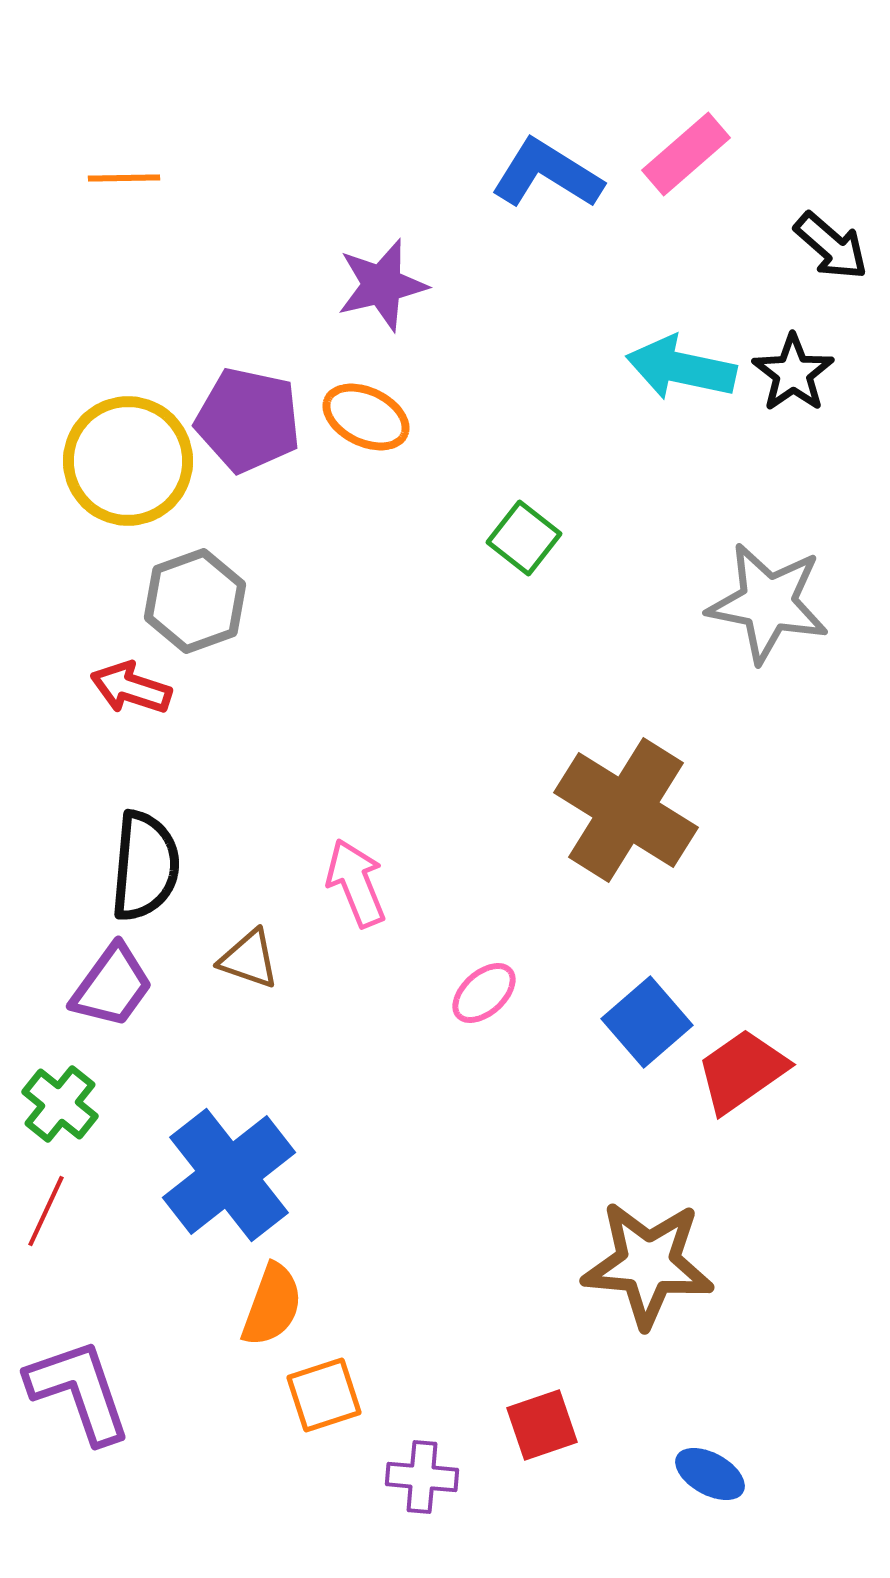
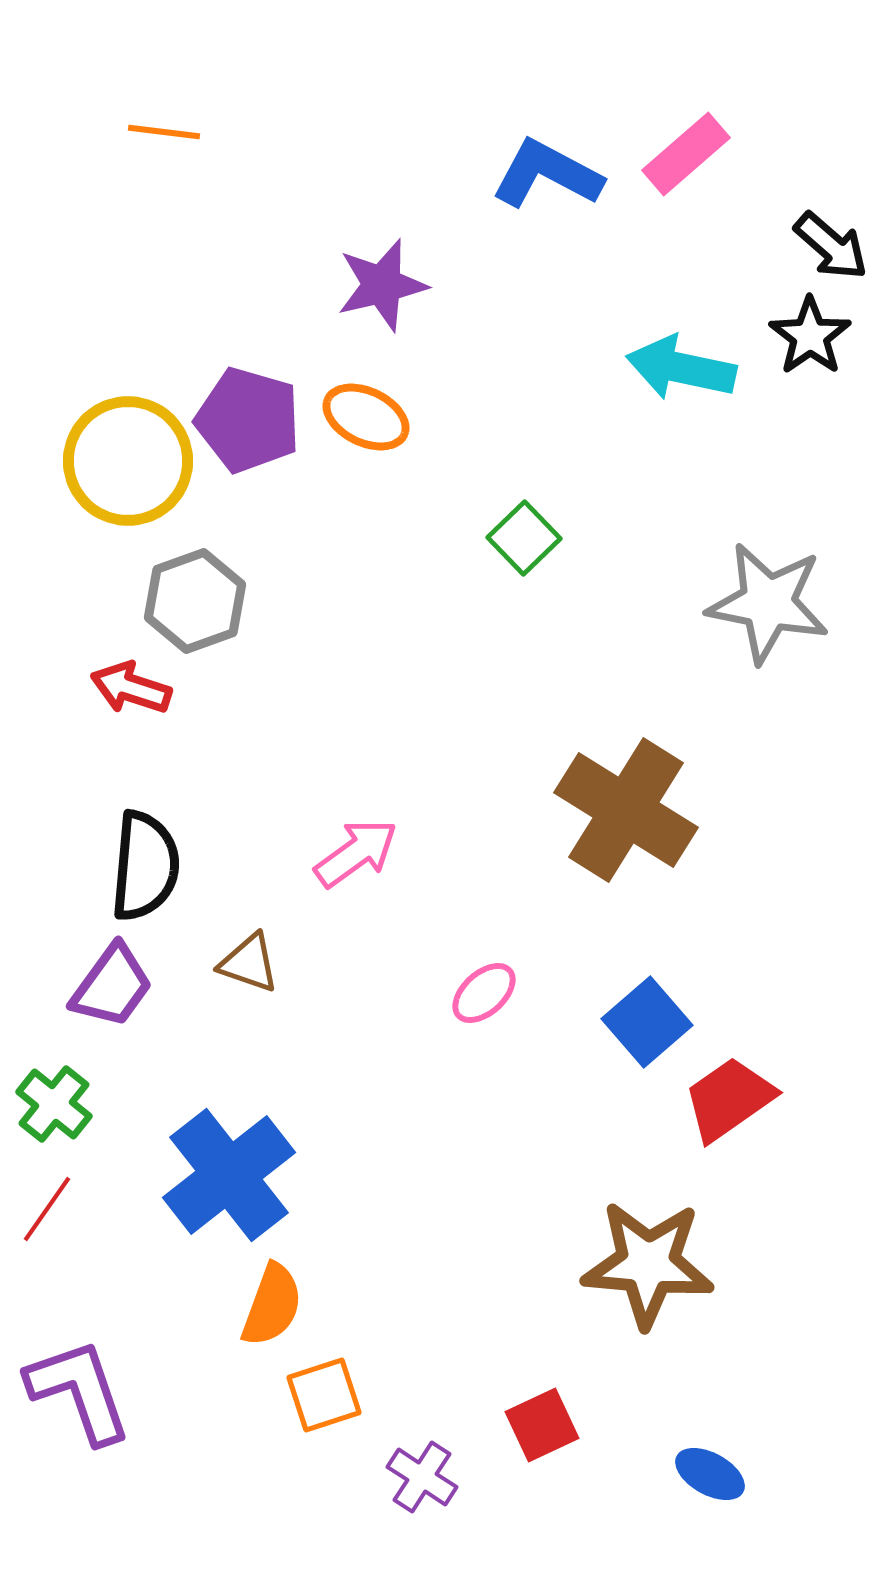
blue L-shape: rotated 4 degrees counterclockwise
orange line: moved 40 px right, 46 px up; rotated 8 degrees clockwise
black star: moved 17 px right, 37 px up
purple pentagon: rotated 4 degrees clockwise
green square: rotated 8 degrees clockwise
pink arrow: moved 30 px up; rotated 76 degrees clockwise
brown triangle: moved 4 px down
red trapezoid: moved 13 px left, 28 px down
green cross: moved 6 px left
red line: moved 1 px right, 2 px up; rotated 10 degrees clockwise
red square: rotated 6 degrees counterclockwise
purple cross: rotated 28 degrees clockwise
